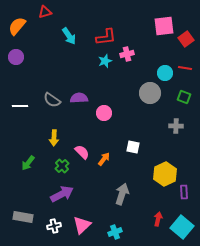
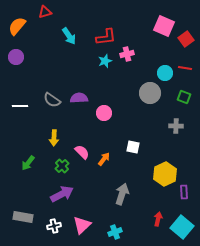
pink square: rotated 30 degrees clockwise
